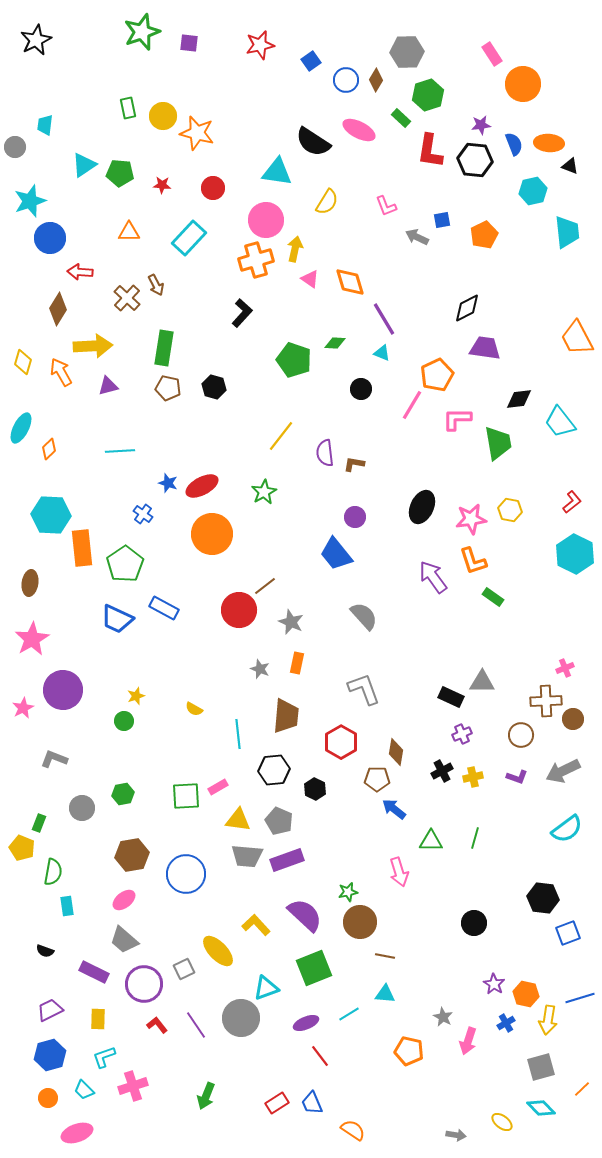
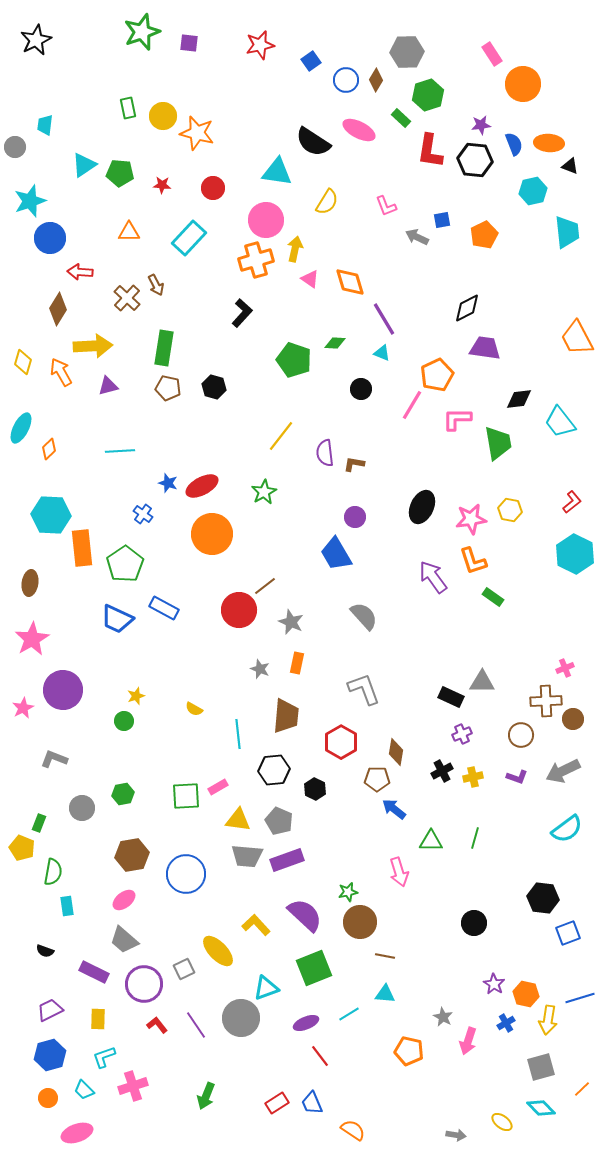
blue trapezoid at (336, 554): rotated 9 degrees clockwise
